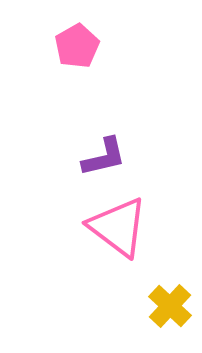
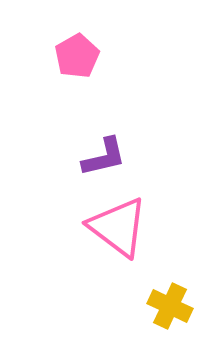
pink pentagon: moved 10 px down
yellow cross: rotated 18 degrees counterclockwise
